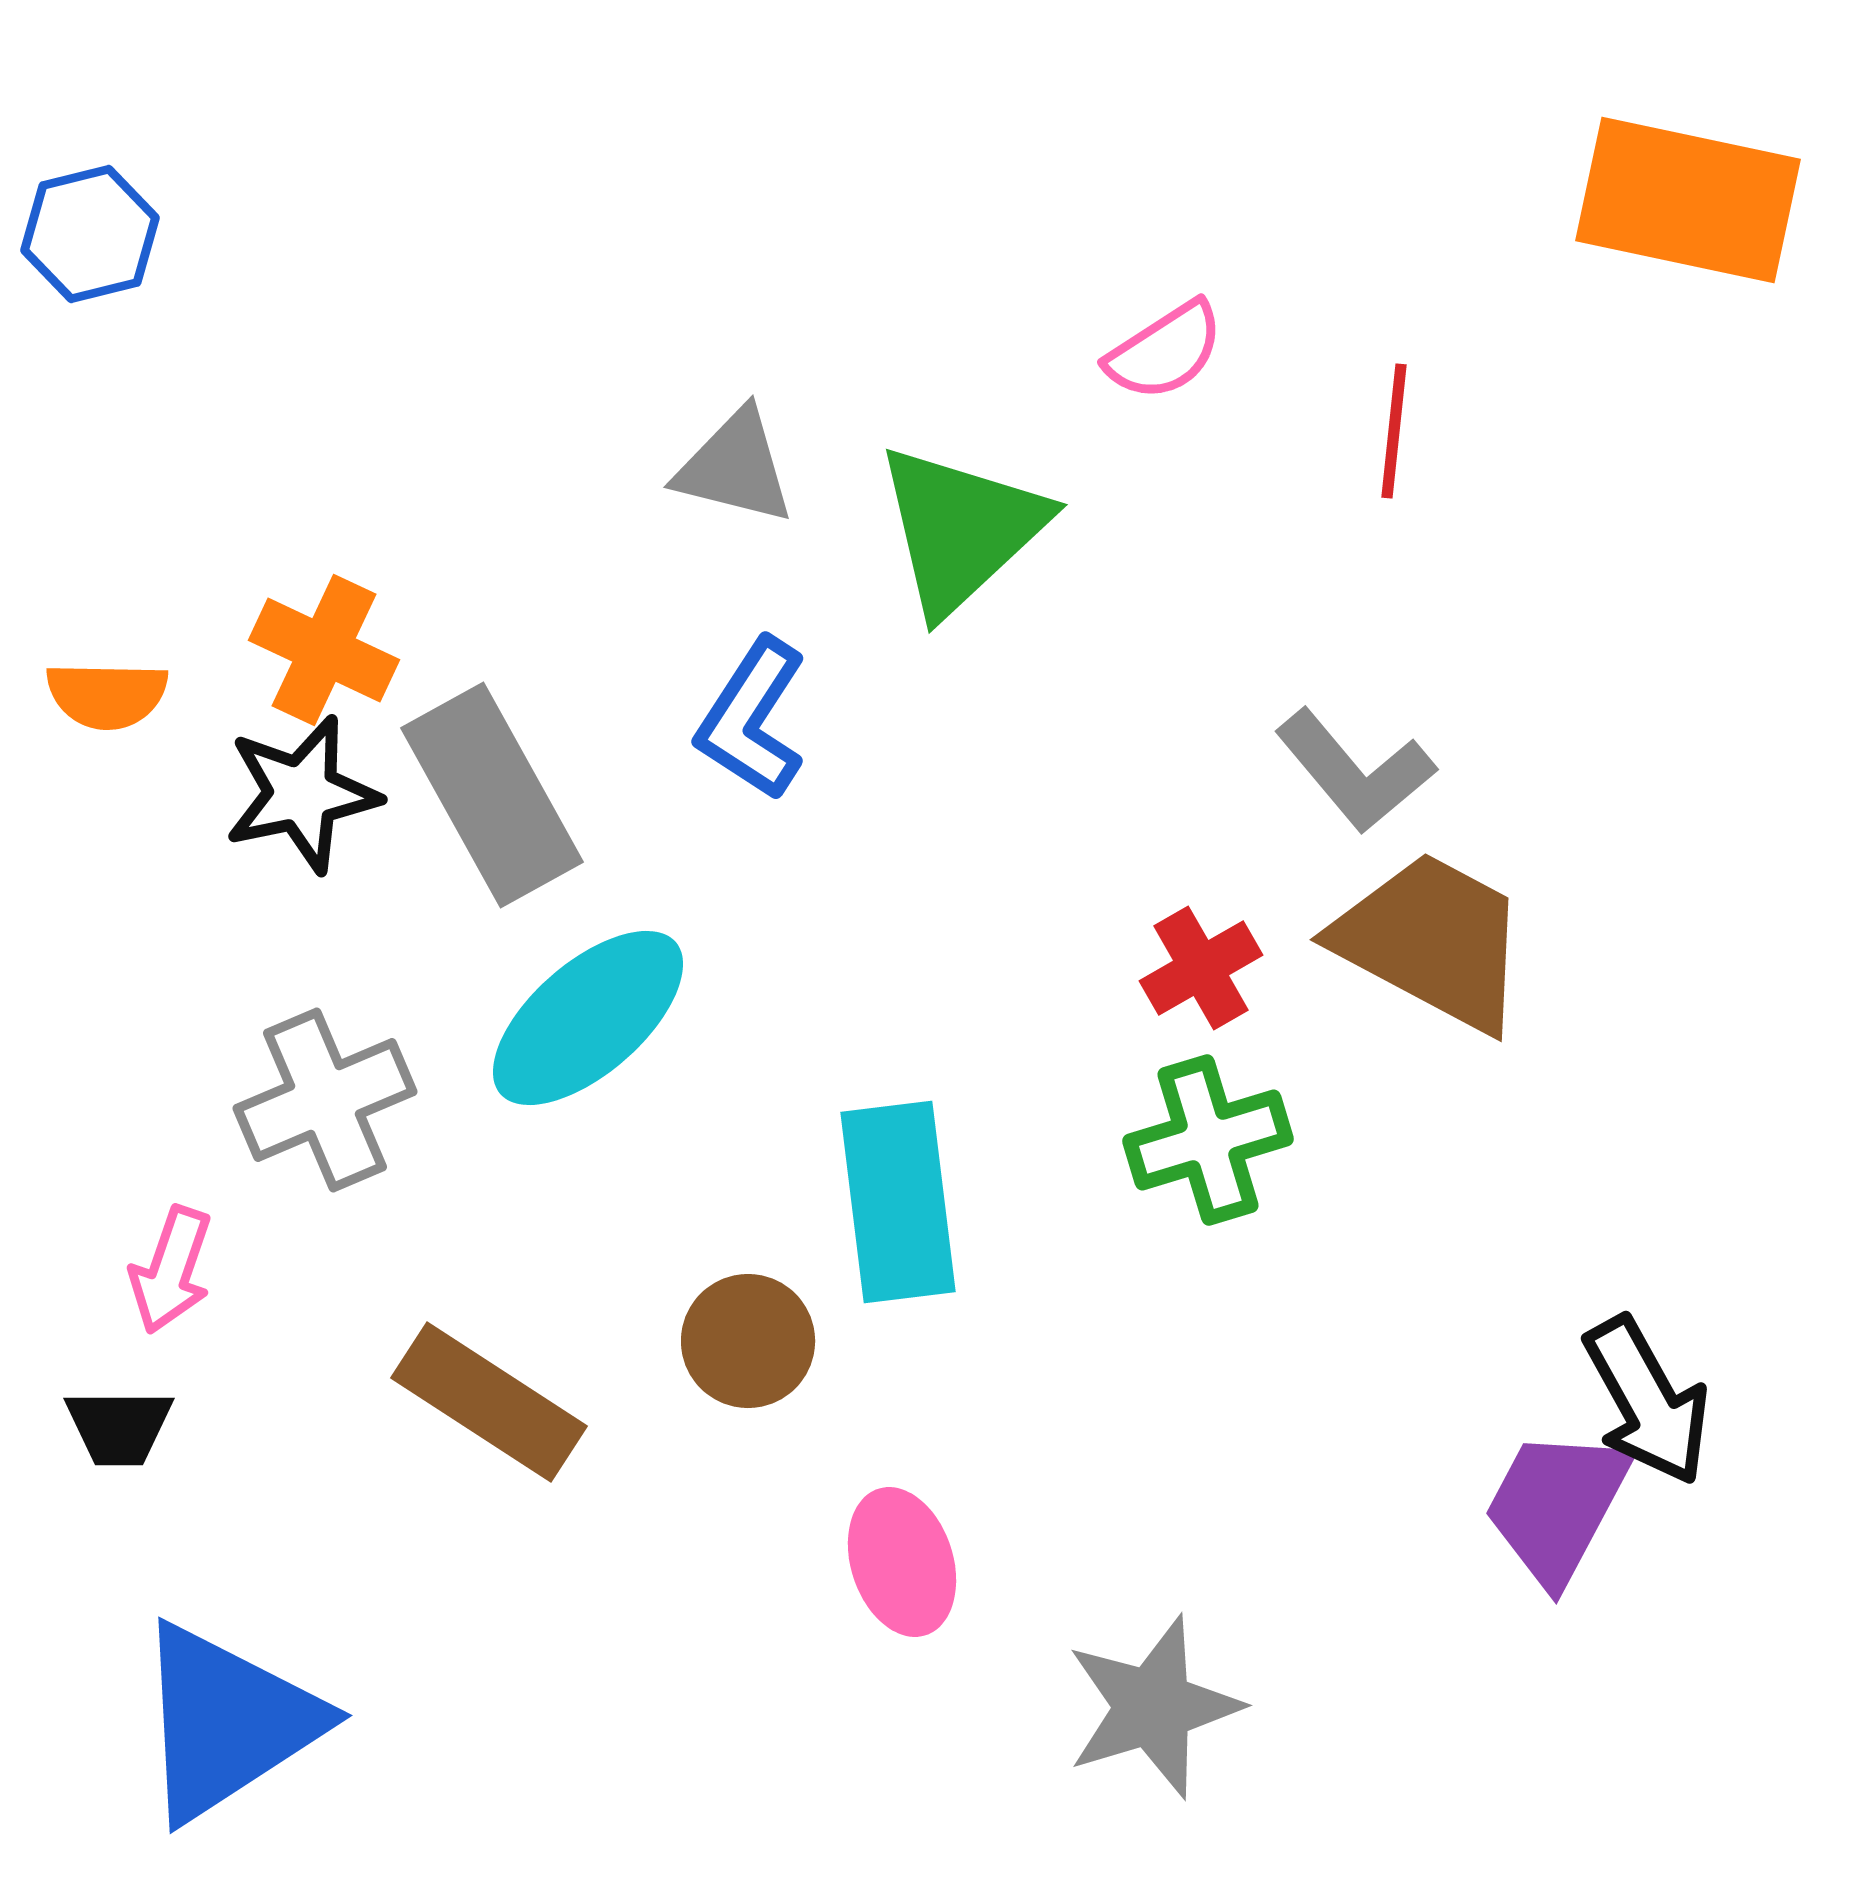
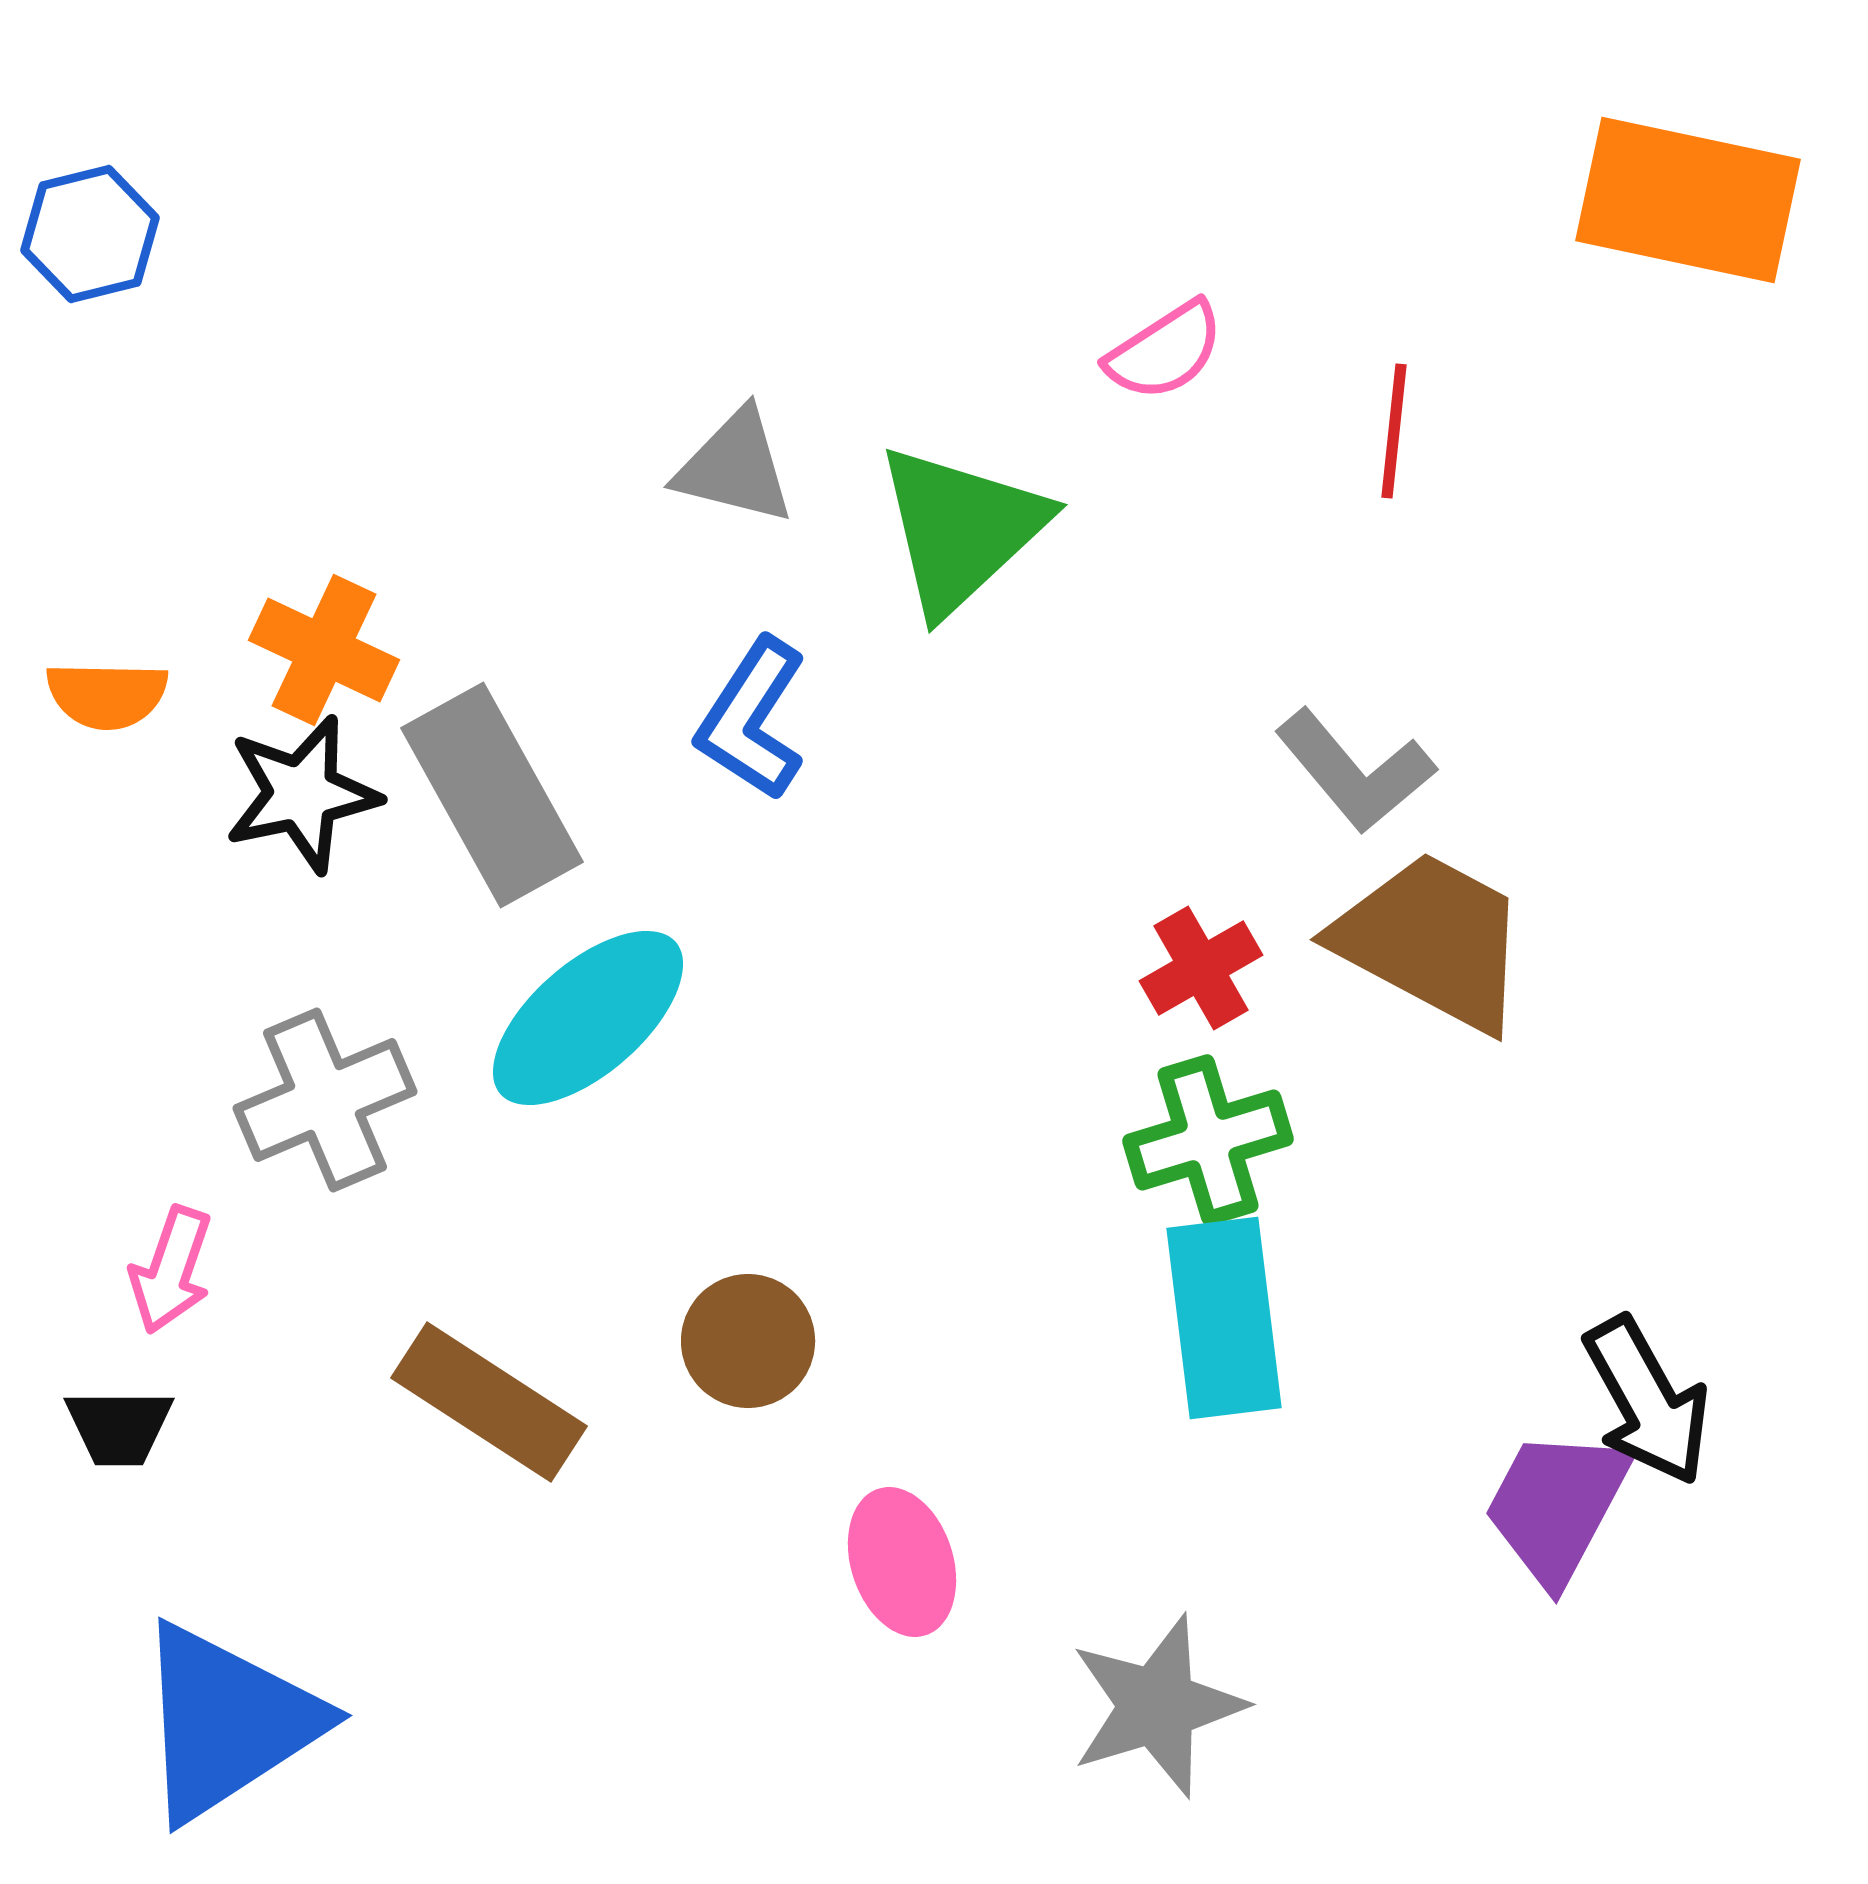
cyan rectangle: moved 326 px right, 116 px down
gray star: moved 4 px right, 1 px up
